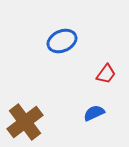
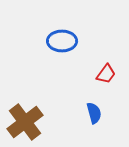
blue ellipse: rotated 24 degrees clockwise
blue semicircle: rotated 100 degrees clockwise
